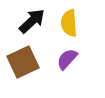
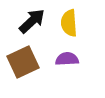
purple semicircle: rotated 45 degrees clockwise
